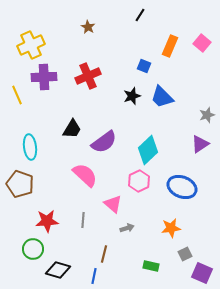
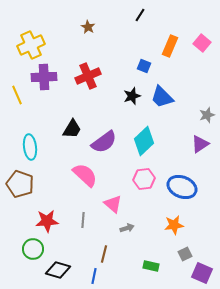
cyan diamond: moved 4 px left, 9 px up
pink hexagon: moved 5 px right, 2 px up; rotated 20 degrees clockwise
orange star: moved 3 px right, 3 px up
